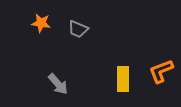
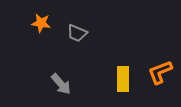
gray trapezoid: moved 1 px left, 4 px down
orange L-shape: moved 1 px left, 1 px down
gray arrow: moved 3 px right
